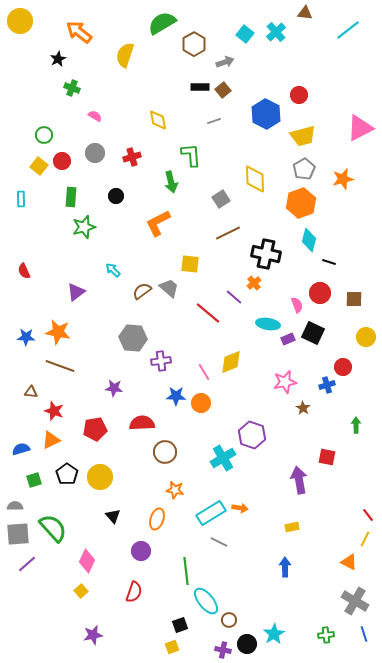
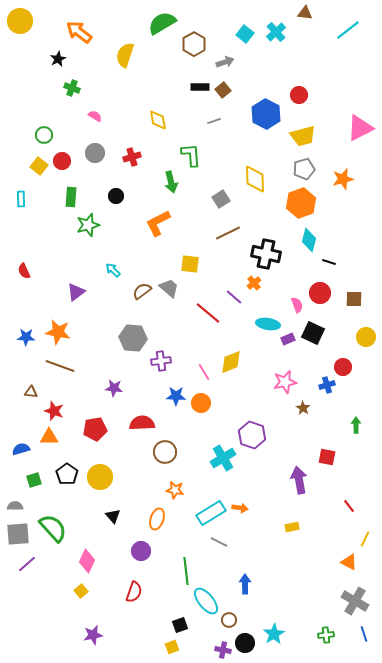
gray pentagon at (304, 169): rotated 15 degrees clockwise
green star at (84, 227): moved 4 px right, 2 px up
orange triangle at (51, 440): moved 2 px left, 3 px up; rotated 24 degrees clockwise
red line at (368, 515): moved 19 px left, 9 px up
blue arrow at (285, 567): moved 40 px left, 17 px down
black circle at (247, 644): moved 2 px left, 1 px up
